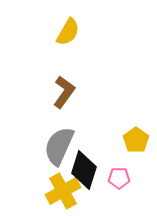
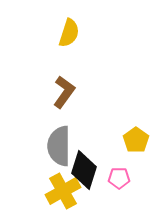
yellow semicircle: moved 1 px right, 1 px down; rotated 12 degrees counterclockwise
gray semicircle: rotated 24 degrees counterclockwise
